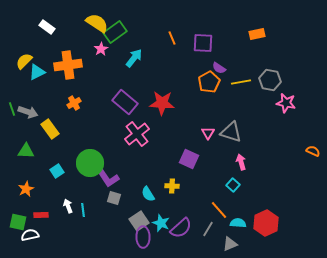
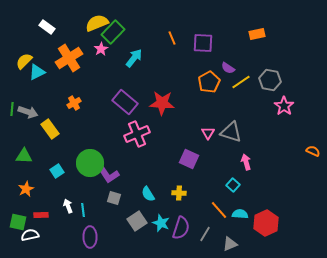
yellow semicircle at (97, 23): rotated 55 degrees counterclockwise
green rectangle at (115, 32): moved 2 px left; rotated 10 degrees counterclockwise
orange cross at (68, 65): moved 1 px right, 7 px up; rotated 24 degrees counterclockwise
purple semicircle at (219, 68): moved 9 px right
yellow line at (241, 82): rotated 24 degrees counterclockwise
pink star at (286, 103): moved 2 px left, 3 px down; rotated 24 degrees clockwise
green line at (12, 109): rotated 24 degrees clockwise
pink cross at (137, 134): rotated 15 degrees clockwise
green triangle at (26, 151): moved 2 px left, 5 px down
pink arrow at (241, 162): moved 5 px right
purple L-shape at (108, 178): moved 4 px up
yellow cross at (172, 186): moved 7 px right, 7 px down
gray square at (139, 221): moved 2 px left
cyan semicircle at (238, 223): moved 2 px right, 9 px up
purple semicircle at (181, 228): rotated 30 degrees counterclockwise
gray line at (208, 229): moved 3 px left, 5 px down
purple ellipse at (143, 237): moved 53 px left
